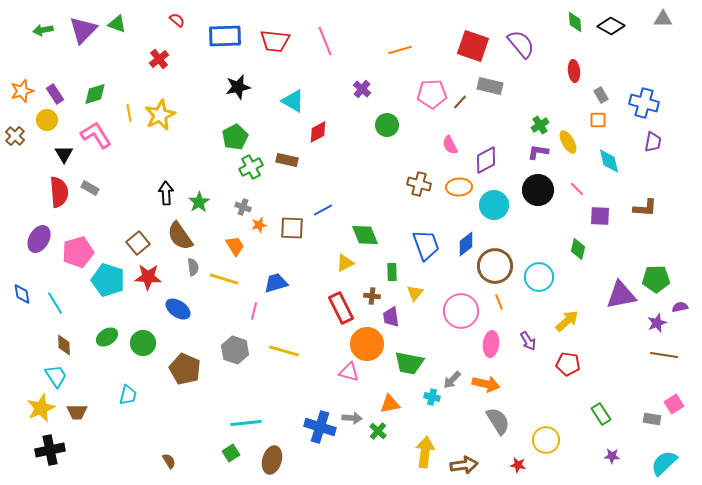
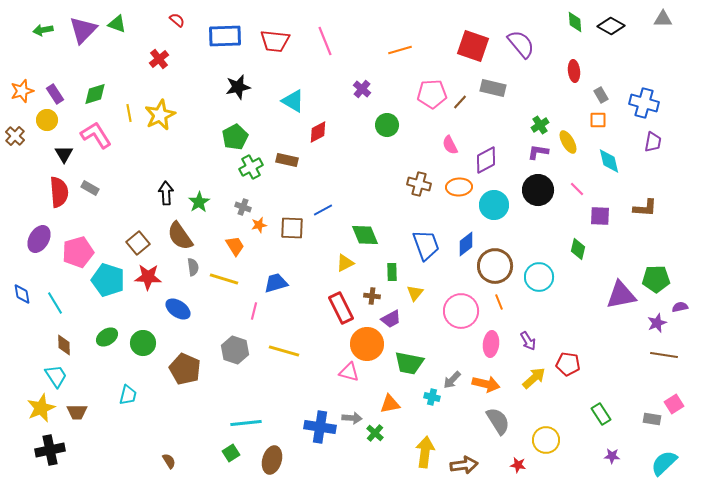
gray rectangle at (490, 86): moved 3 px right, 2 px down
purple trapezoid at (391, 317): moved 2 px down; rotated 110 degrees counterclockwise
yellow arrow at (567, 321): moved 33 px left, 57 px down
blue cross at (320, 427): rotated 8 degrees counterclockwise
green cross at (378, 431): moved 3 px left, 2 px down
